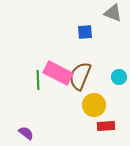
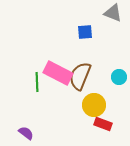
green line: moved 1 px left, 2 px down
red rectangle: moved 3 px left, 2 px up; rotated 24 degrees clockwise
